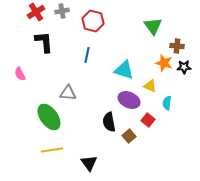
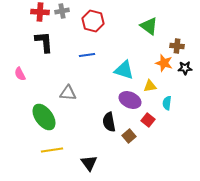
red cross: moved 4 px right; rotated 36 degrees clockwise
green triangle: moved 4 px left; rotated 18 degrees counterclockwise
blue line: rotated 70 degrees clockwise
black star: moved 1 px right, 1 px down
yellow triangle: rotated 32 degrees counterclockwise
purple ellipse: moved 1 px right
green ellipse: moved 5 px left
